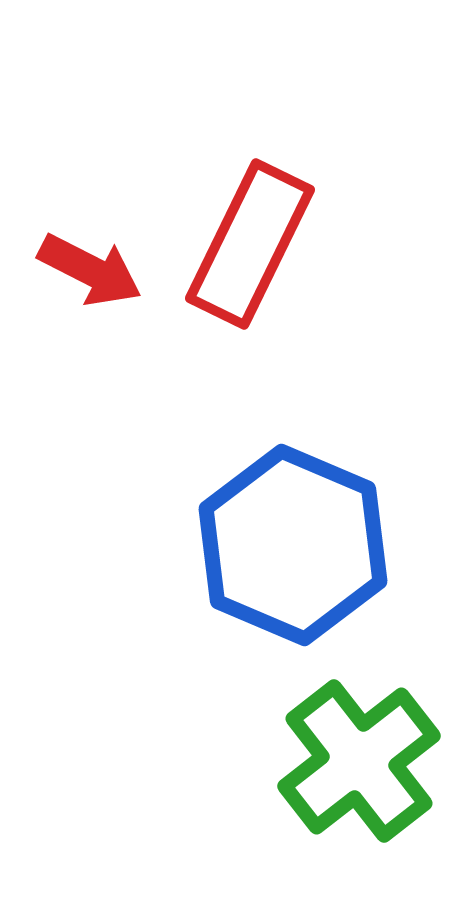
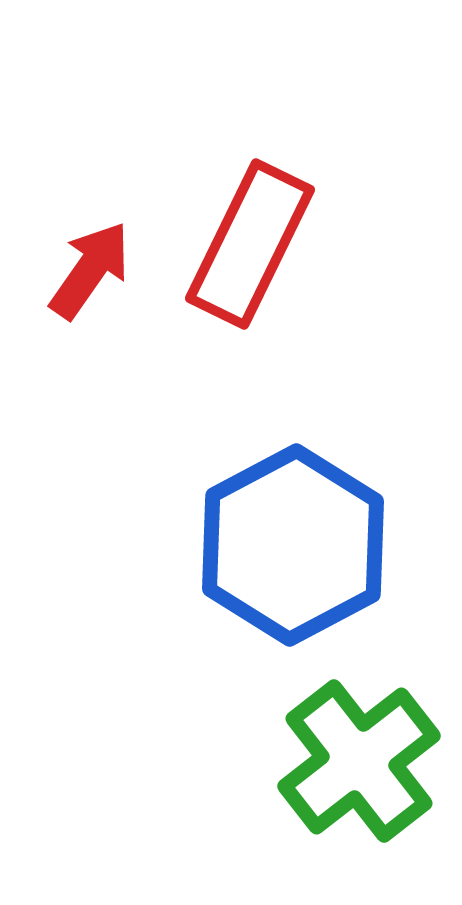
red arrow: rotated 82 degrees counterclockwise
blue hexagon: rotated 9 degrees clockwise
